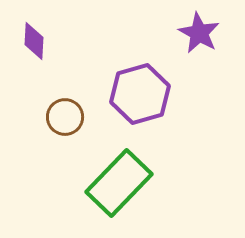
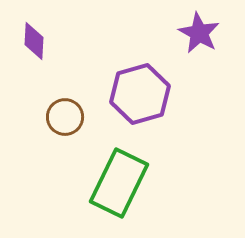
green rectangle: rotated 18 degrees counterclockwise
